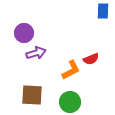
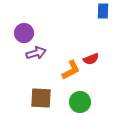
brown square: moved 9 px right, 3 px down
green circle: moved 10 px right
